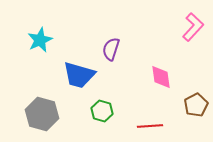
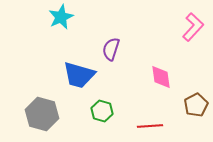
cyan star: moved 21 px right, 23 px up
